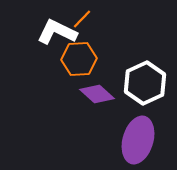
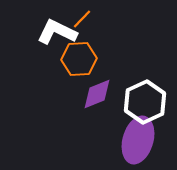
white hexagon: moved 19 px down
purple diamond: rotated 64 degrees counterclockwise
